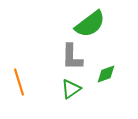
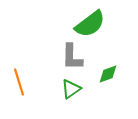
green diamond: moved 2 px right
